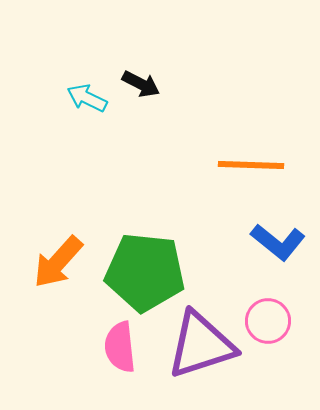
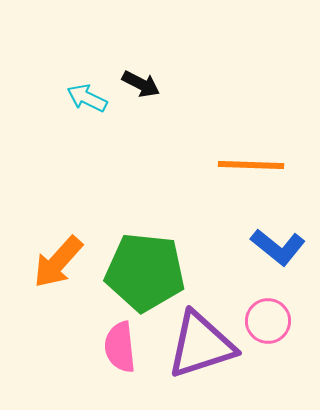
blue L-shape: moved 5 px down
